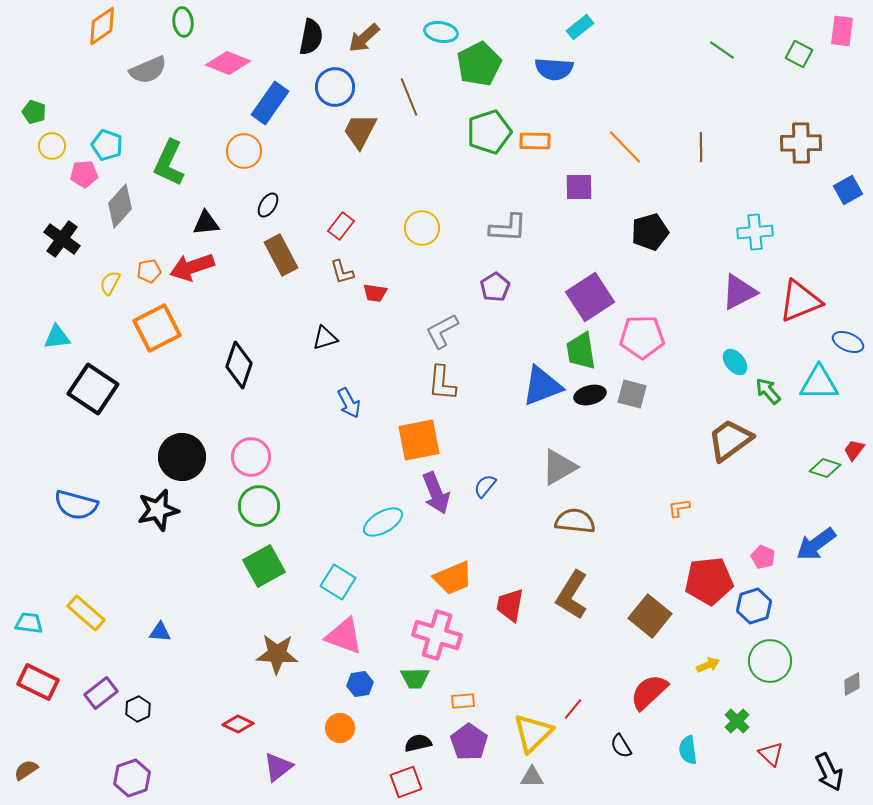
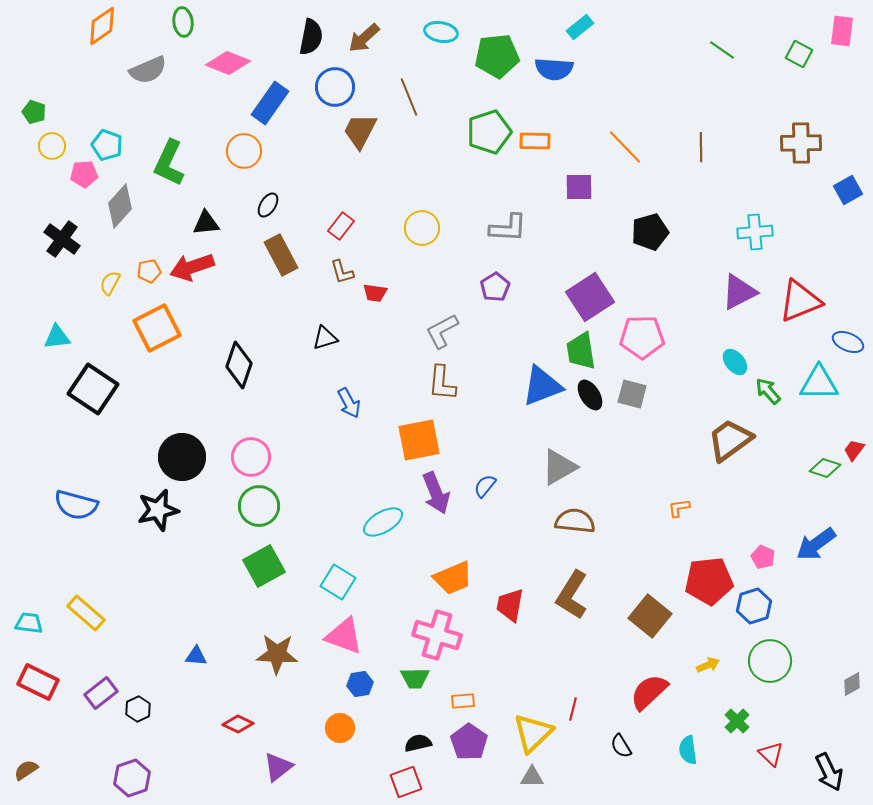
green pentagon at (479, 64): moved 18 px right, 8 px up; rotated 21 degrees clockwise
black ellipse at (590, 395): rotated 72 degrees clockwise
blue triangle at (160, 632): moved 36 px right, 24 px down
red line at (573, 709): rotated 25 degrees counterclockwise
